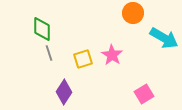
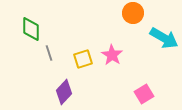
green diamond: moved 11 px left
purple diamond: rotated 10 degrees clockwise
